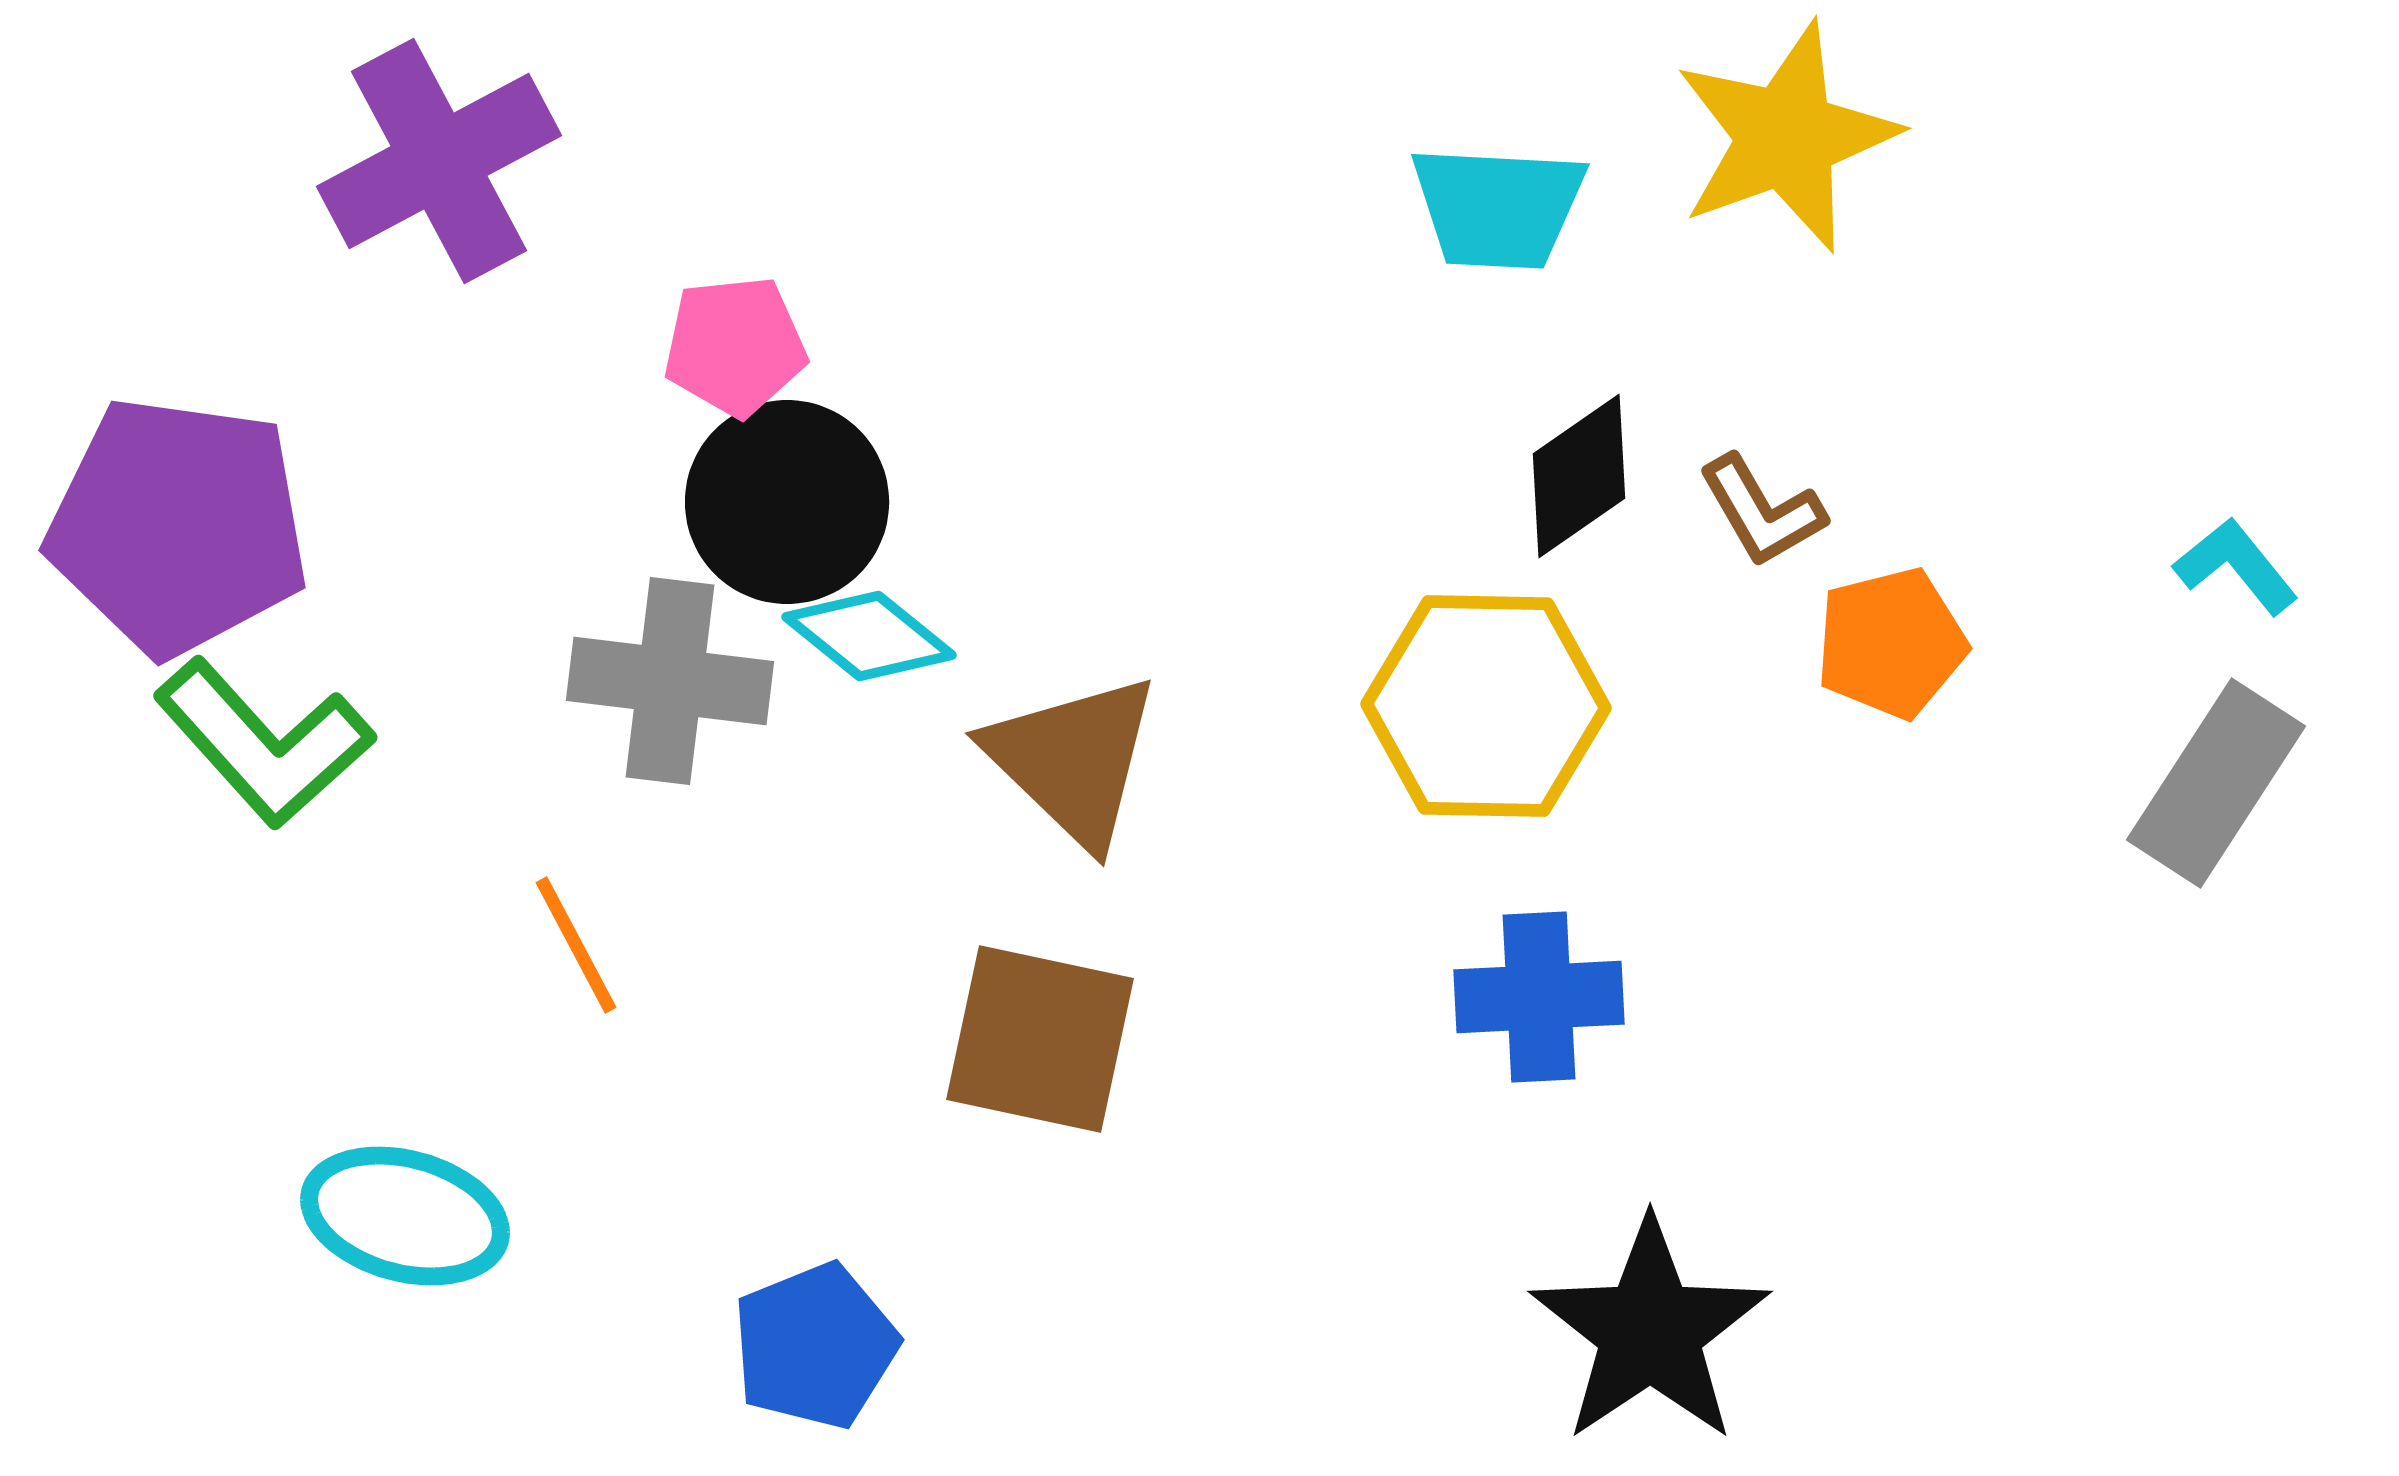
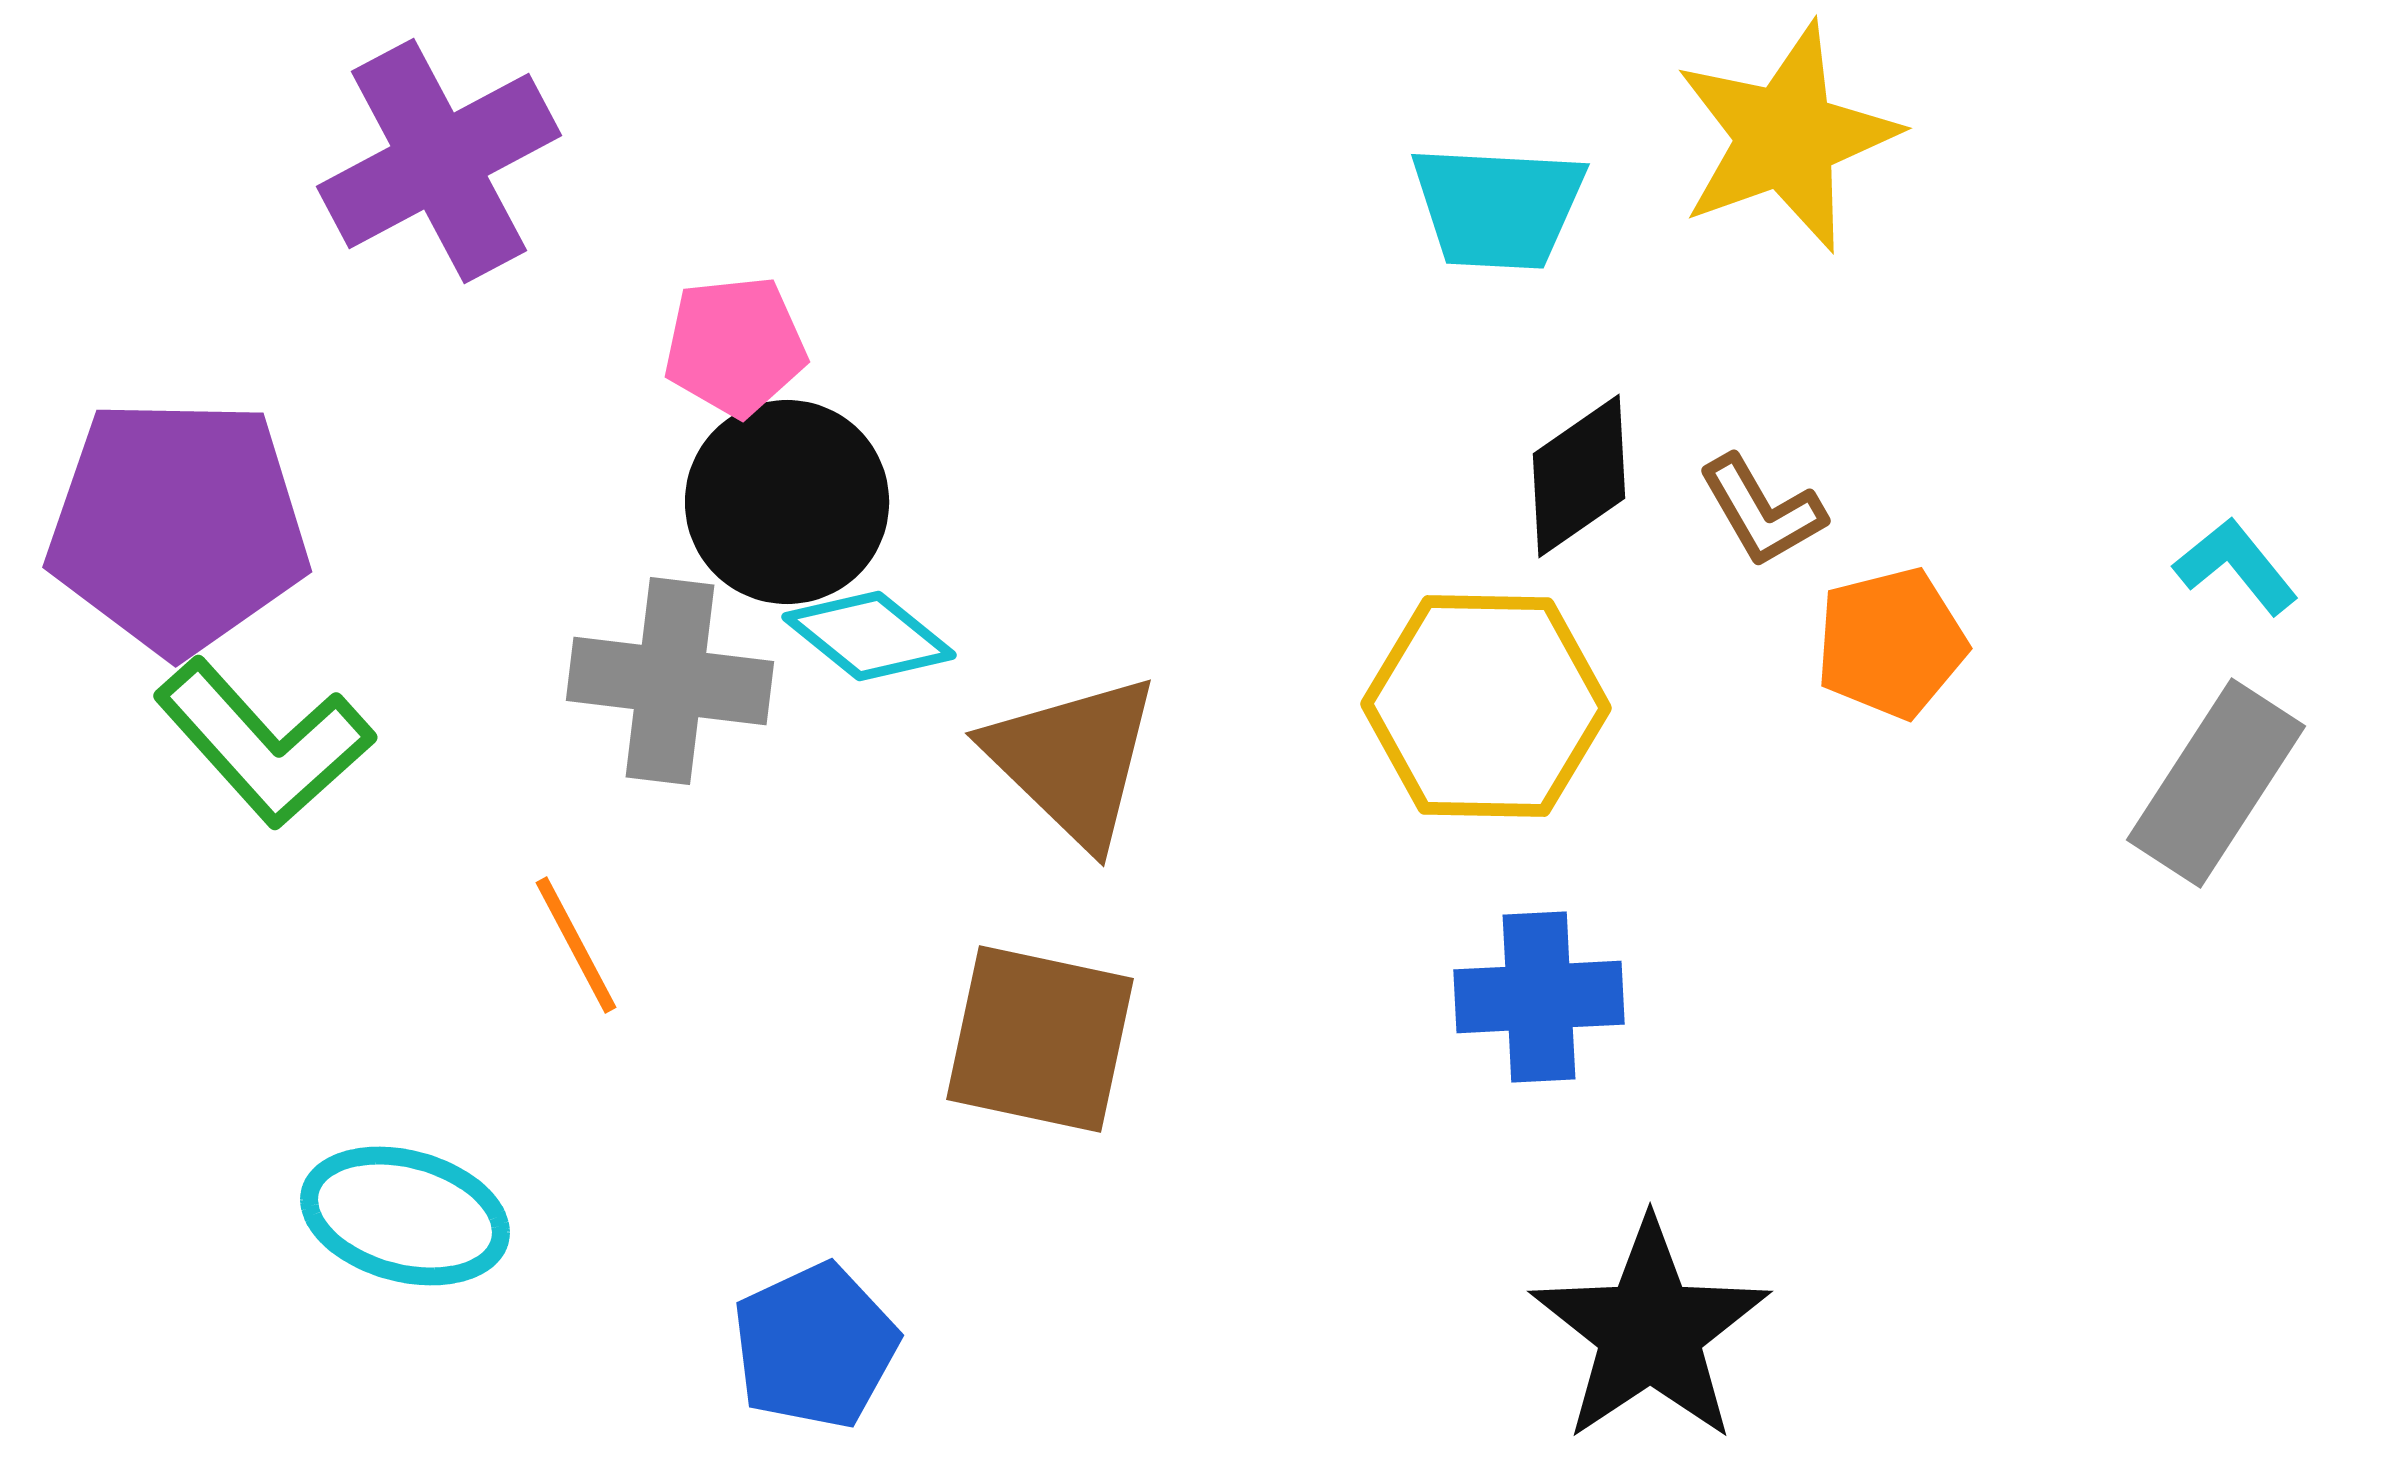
purple pentagon: rotated 7 degrees counterclockwise
blue pentagon: rotated 3 degrees counterclockwise
